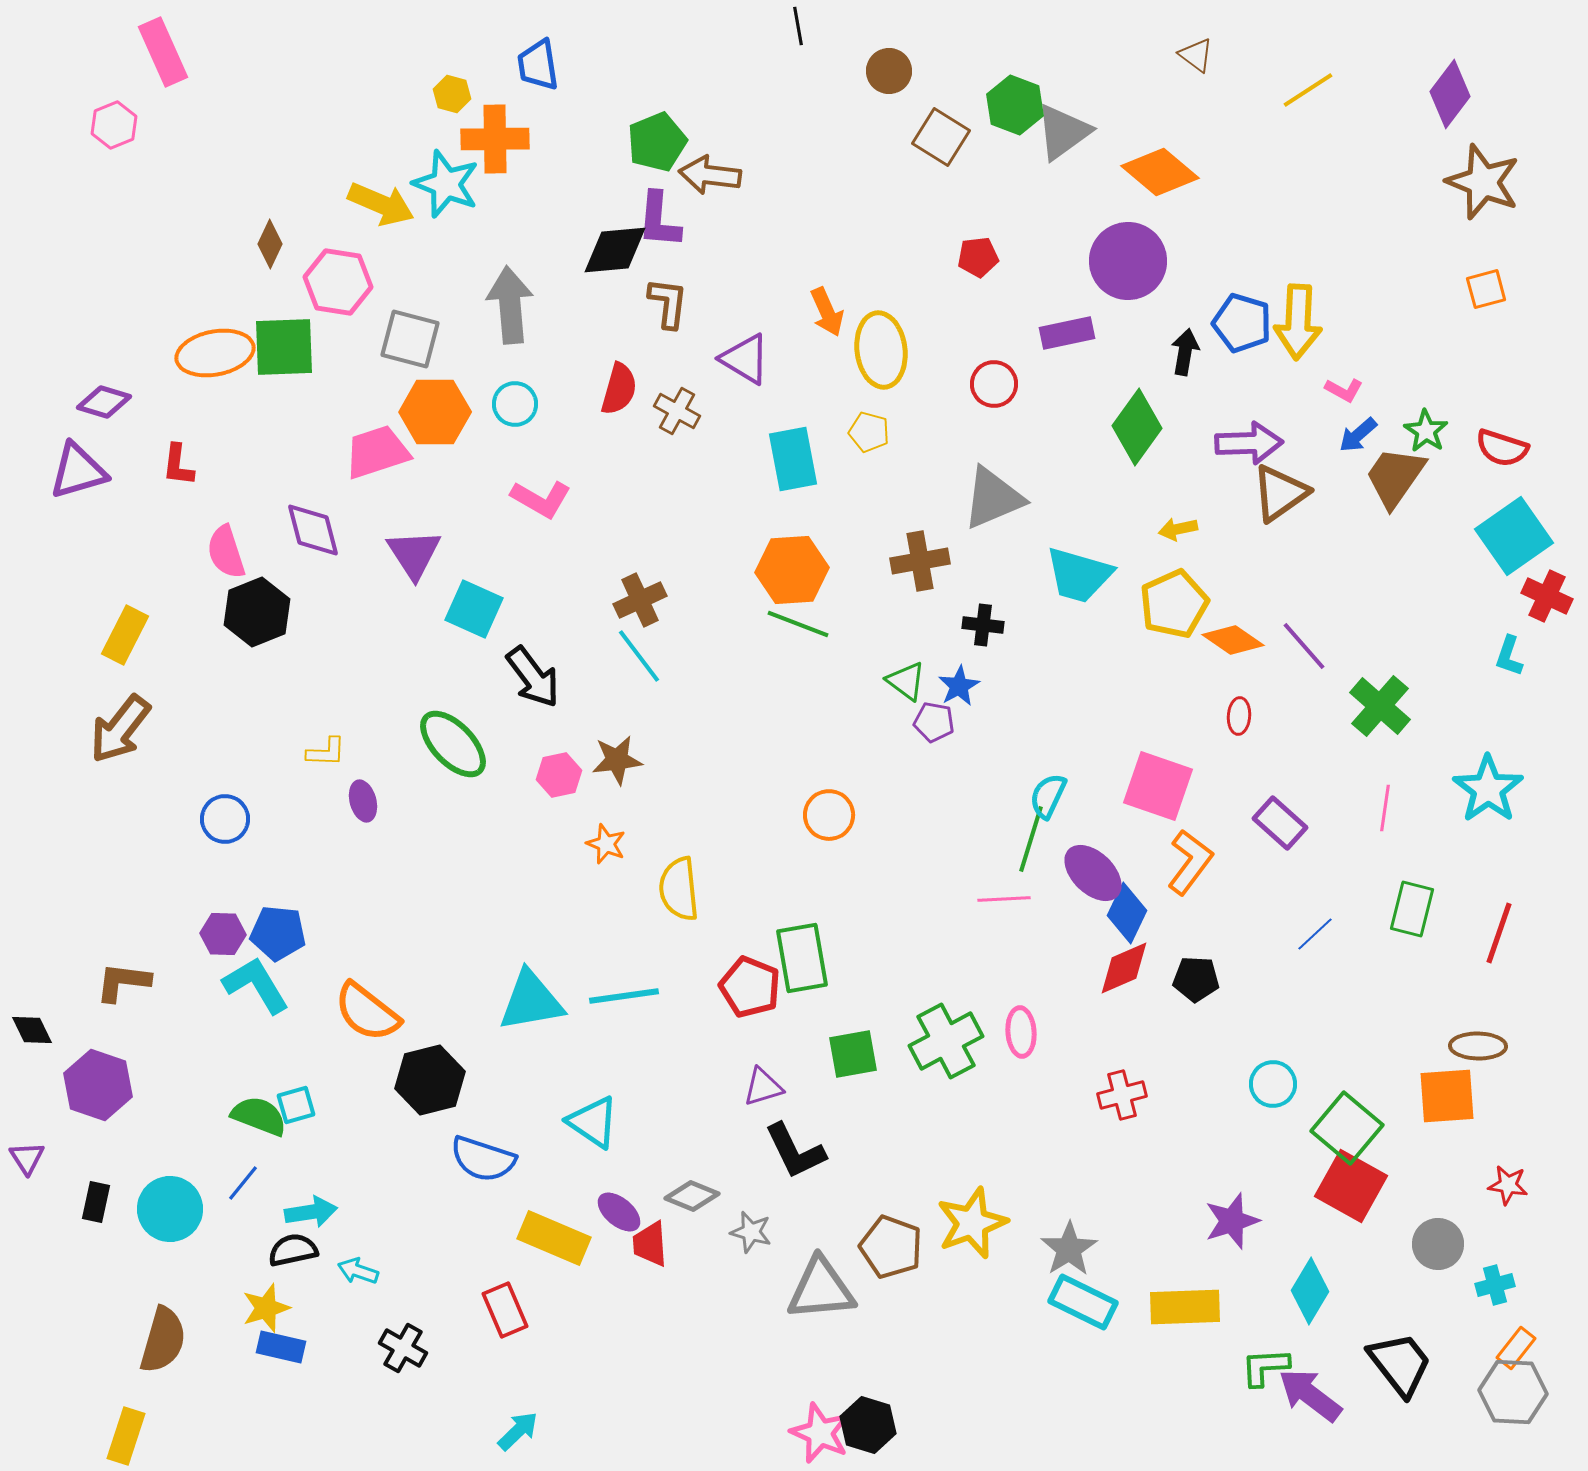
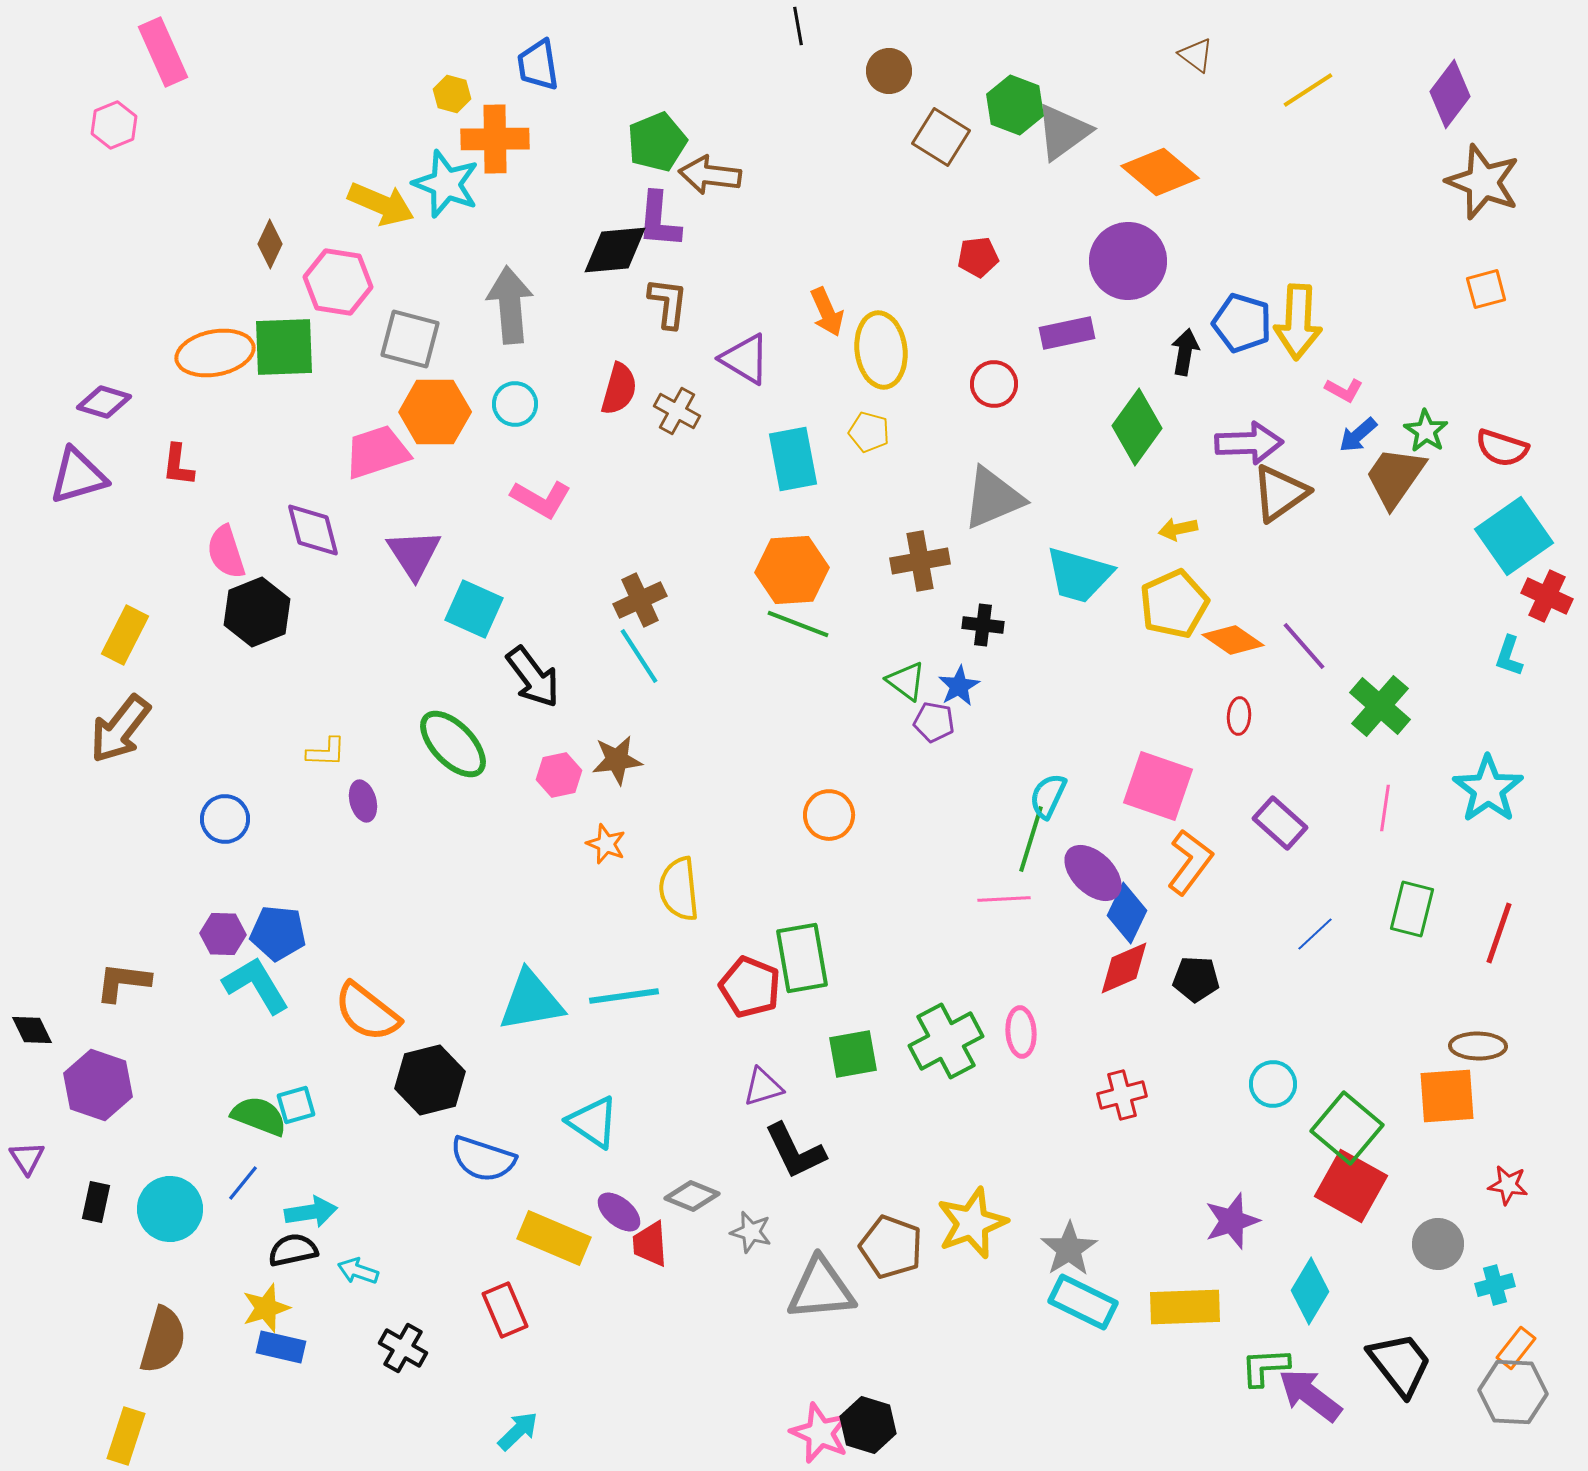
purple triangle at (78, 471): moved 5 px down
cyan line at (639, 656): rotated 4 degrees clockwise
